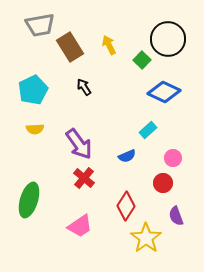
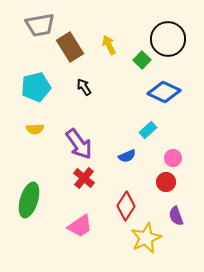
cyan pentagon: moved 3 px right, 3 px up; rotated 12 degrees clockwise
red circle: moved 3 px right, 1 px up
yellow star: rotated 12 degrees clockwise
